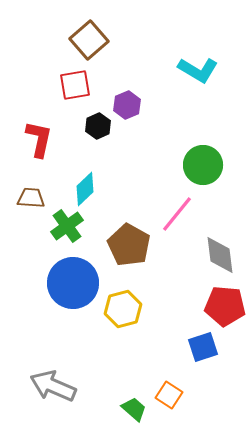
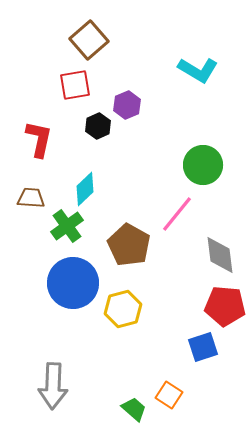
gray arrow: rotated 111 degrees counterclockwise
